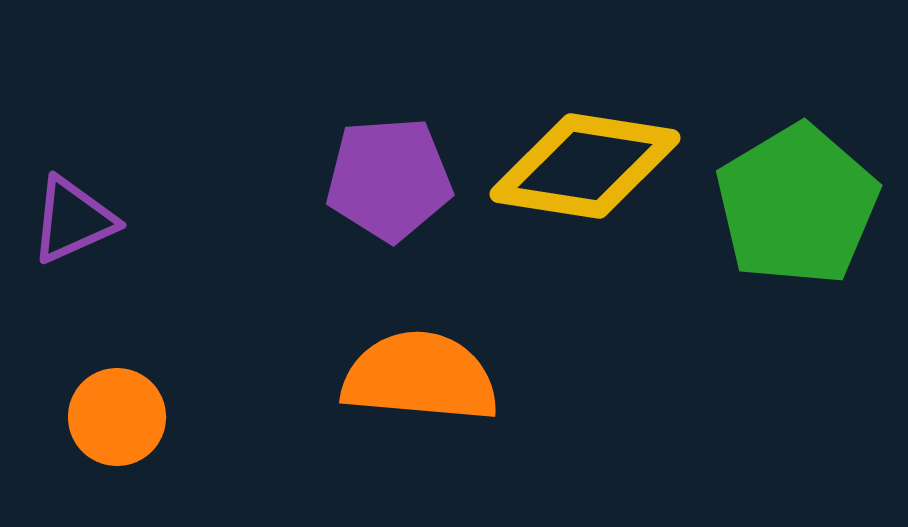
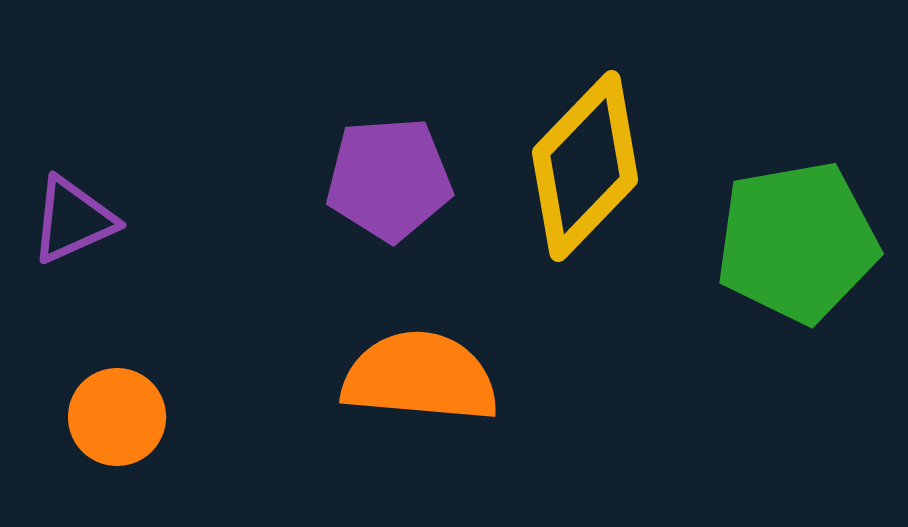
yellow diamond: rotated 55 degrees counterclockwise
green pentagon: moved 37 px down; rotated 21 degrees clockwise
